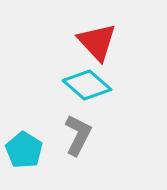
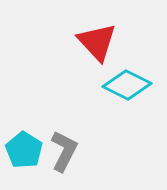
cyan diamond: moved 40 px right; rotated 15 degrees counterclockwise
gray L-shape: moved 14 px left, 16 px down
